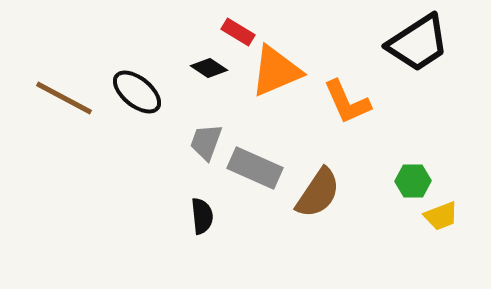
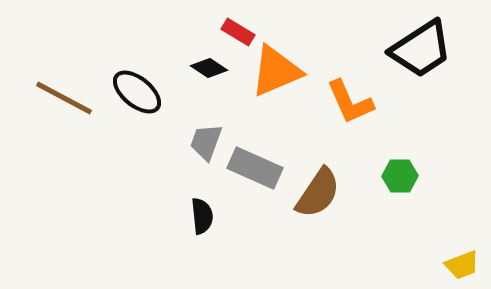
black trapezoid: moved 3 px right, 6 px down
orange L-shape: moved 3 px right
green hexagon: moved 13 px left, 5 px up
yellow trapezoid: moved 21 px right, 49 px down
